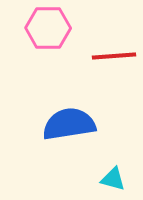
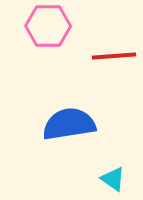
pink hexagon: moved 2 px up
cyan triangle: rotated 20 degrees clockwise
